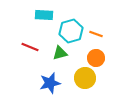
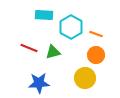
cyan hexagon: moved 4 px up; rotated 15 degrees counterclockwise
red line: moved 1 px left, 1 px down
green triangle: moved 7 px left, 1 px up
orange circle: moved 3 px up
blue star: moved 11 px left; rotated 10 degrees clockwise
